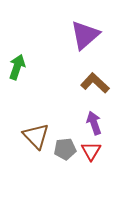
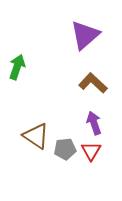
brown L-shape: moved 2 px left
brown triangle: rotated 12 degrees counterclockwise
